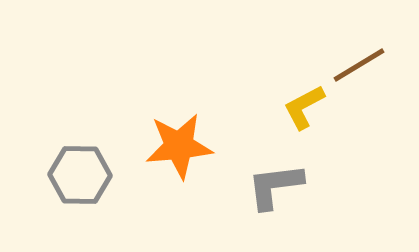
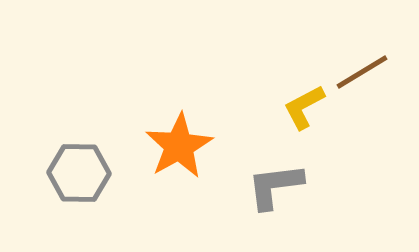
brown line: moved 3 px right, 7 px down
orange star: rotated 24 degrees counterclockwise
gray hexagon: moved 1 px left, 2 px up
